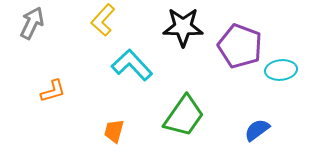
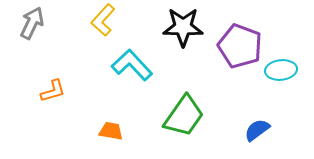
orange trapezoid: moved 3 px left; rotated 85 degrees clockwise
